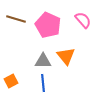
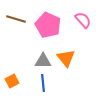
orange triangle: moved 2 px down
orange square: moved 1 px right
